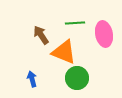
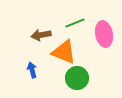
green line: rotated 18 degrees counterclockwise
brown arrow: rotated 66 degrees counterclockwise
blue arrow: moved 9 px up
